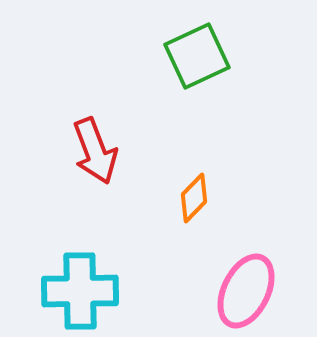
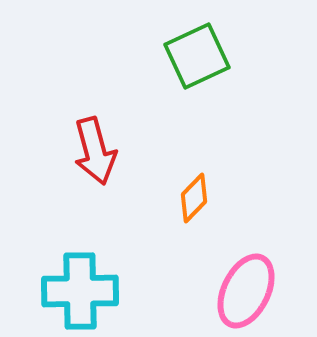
red arrow: rotated 6 degrees clockwise
